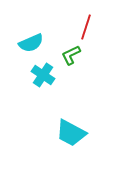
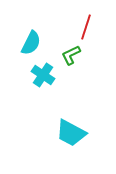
cyan semicircle: rotated 40 degrees counterclockwise
